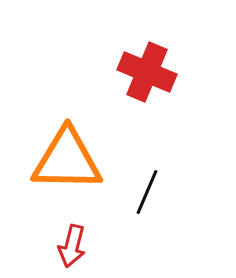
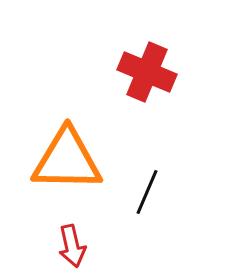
red arrow: rotated 27 degrees counterclockwise
